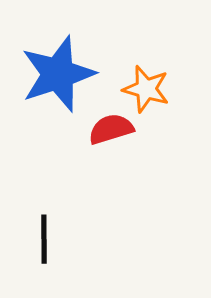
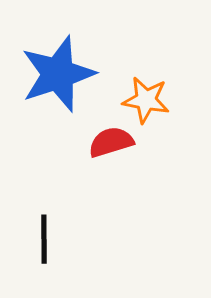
orange star: moved 11 px down; rotated 6 degrees counterclockwise
red semicircle: moved 13 px down
